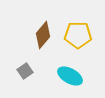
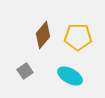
yellow pentagon: moved 2 px down
